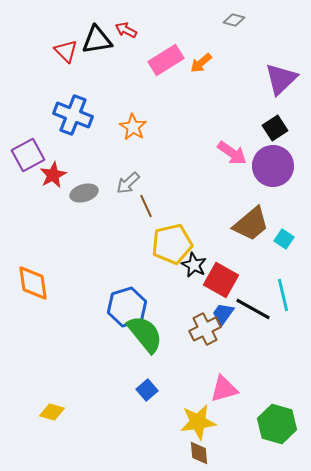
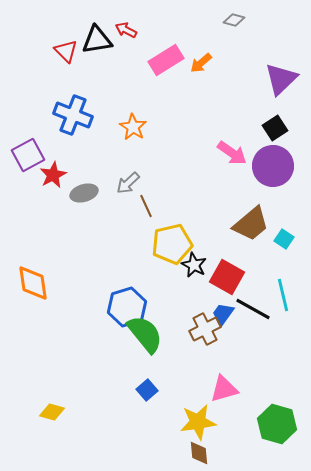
red square: moved 6 px right, 3 px up
